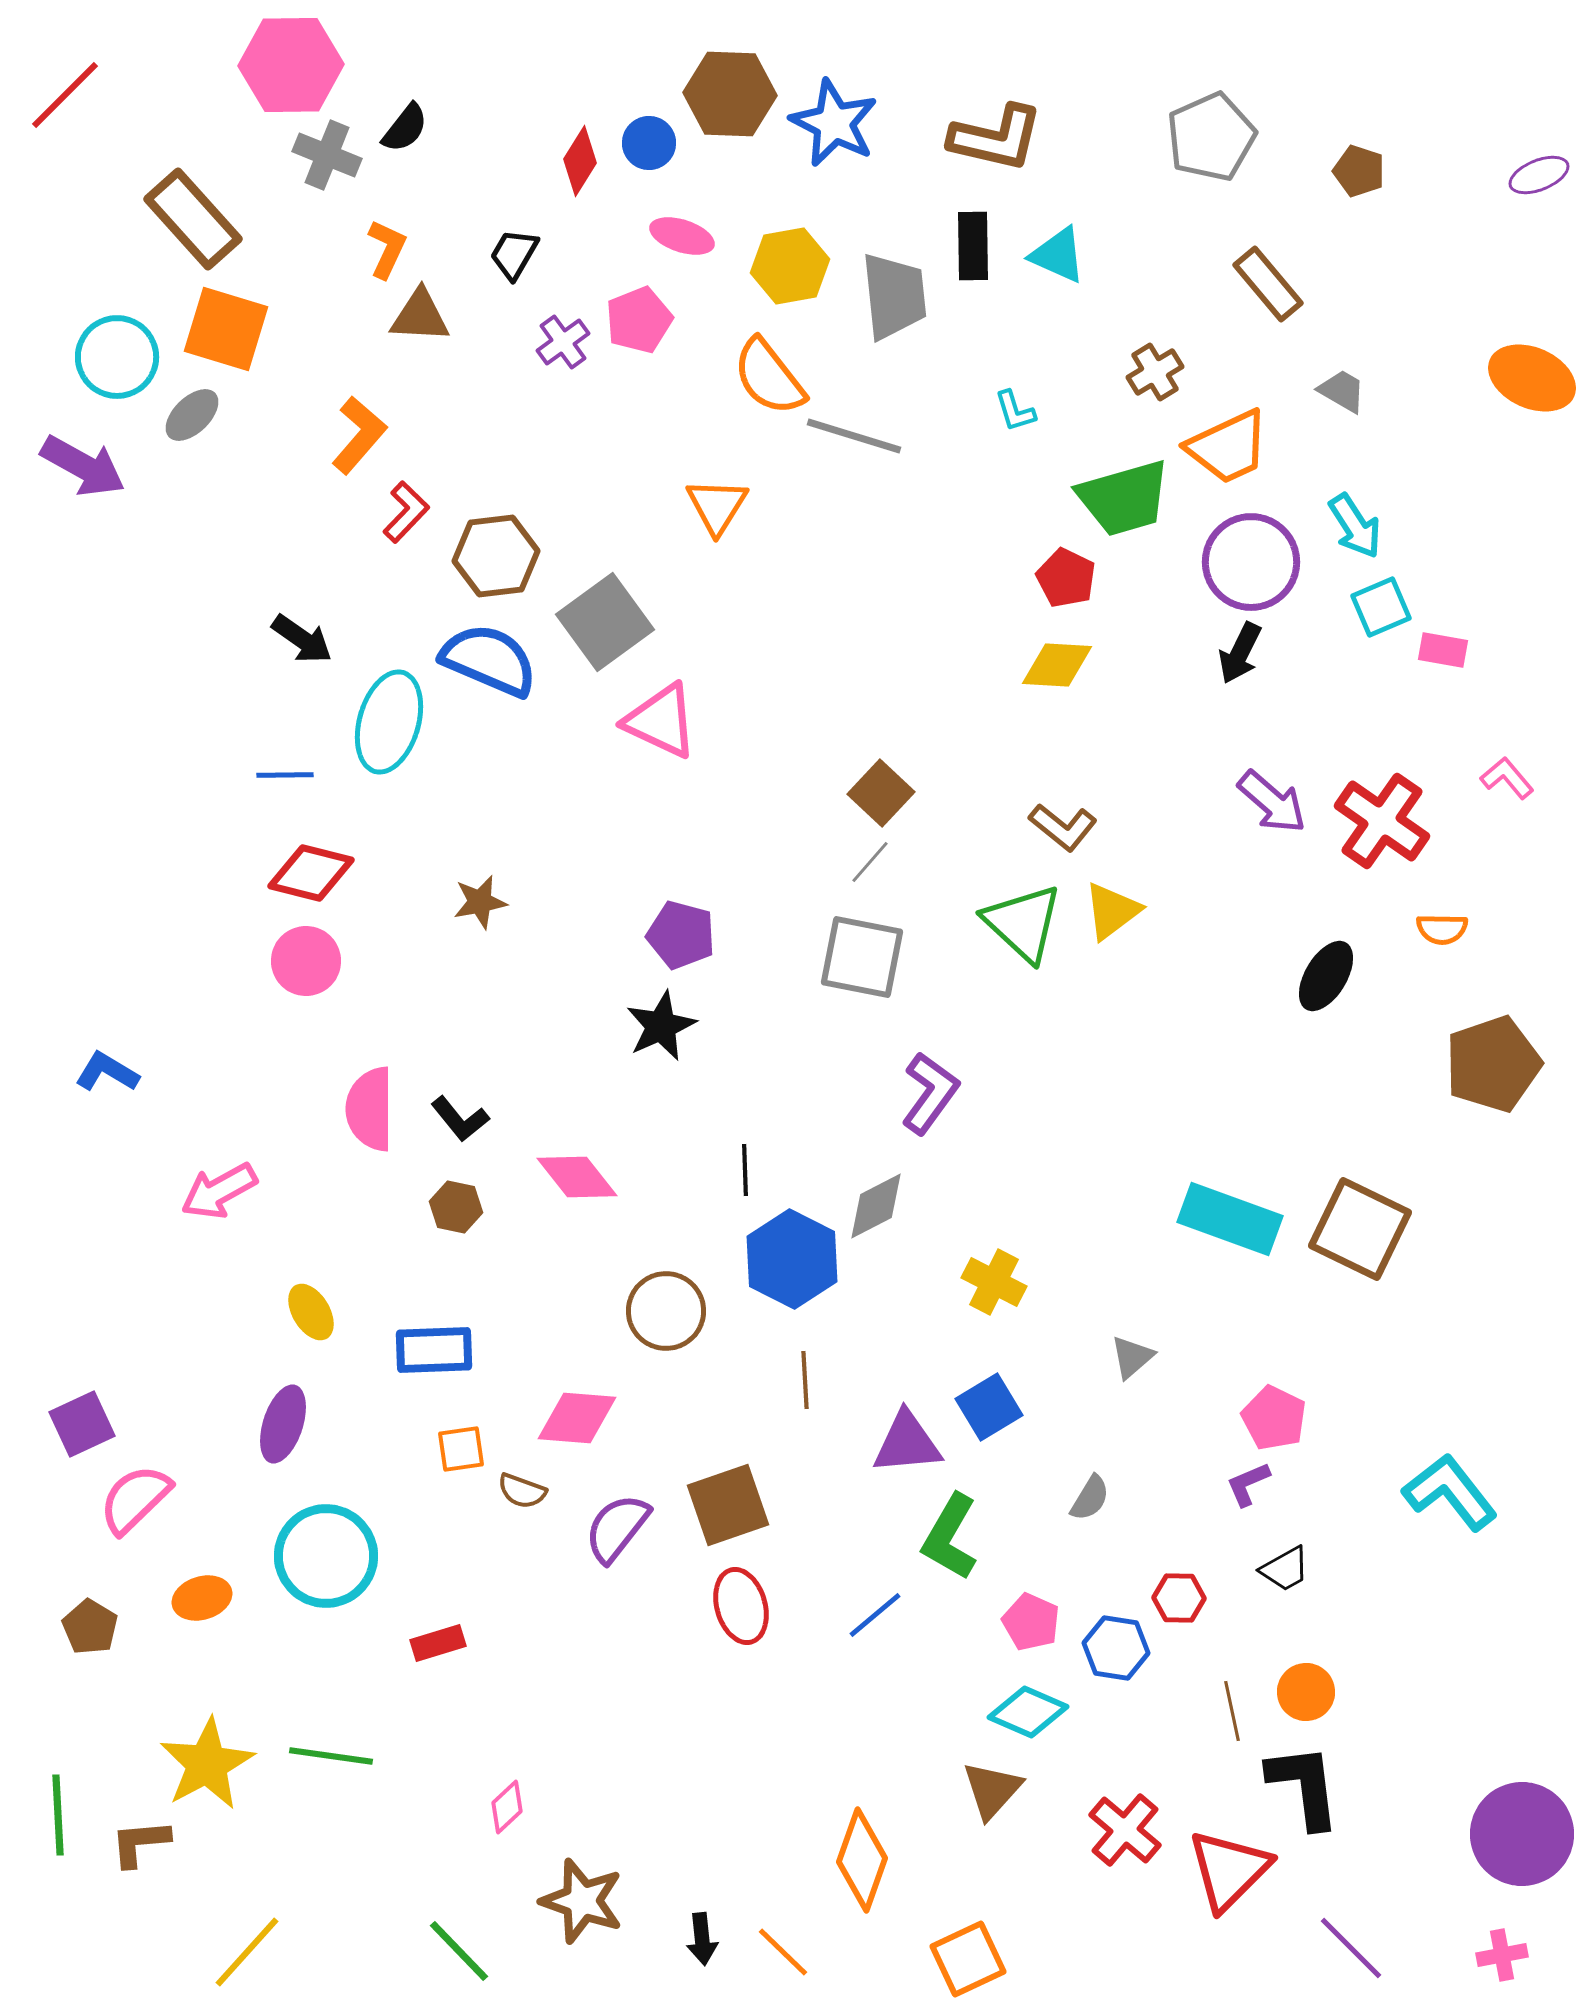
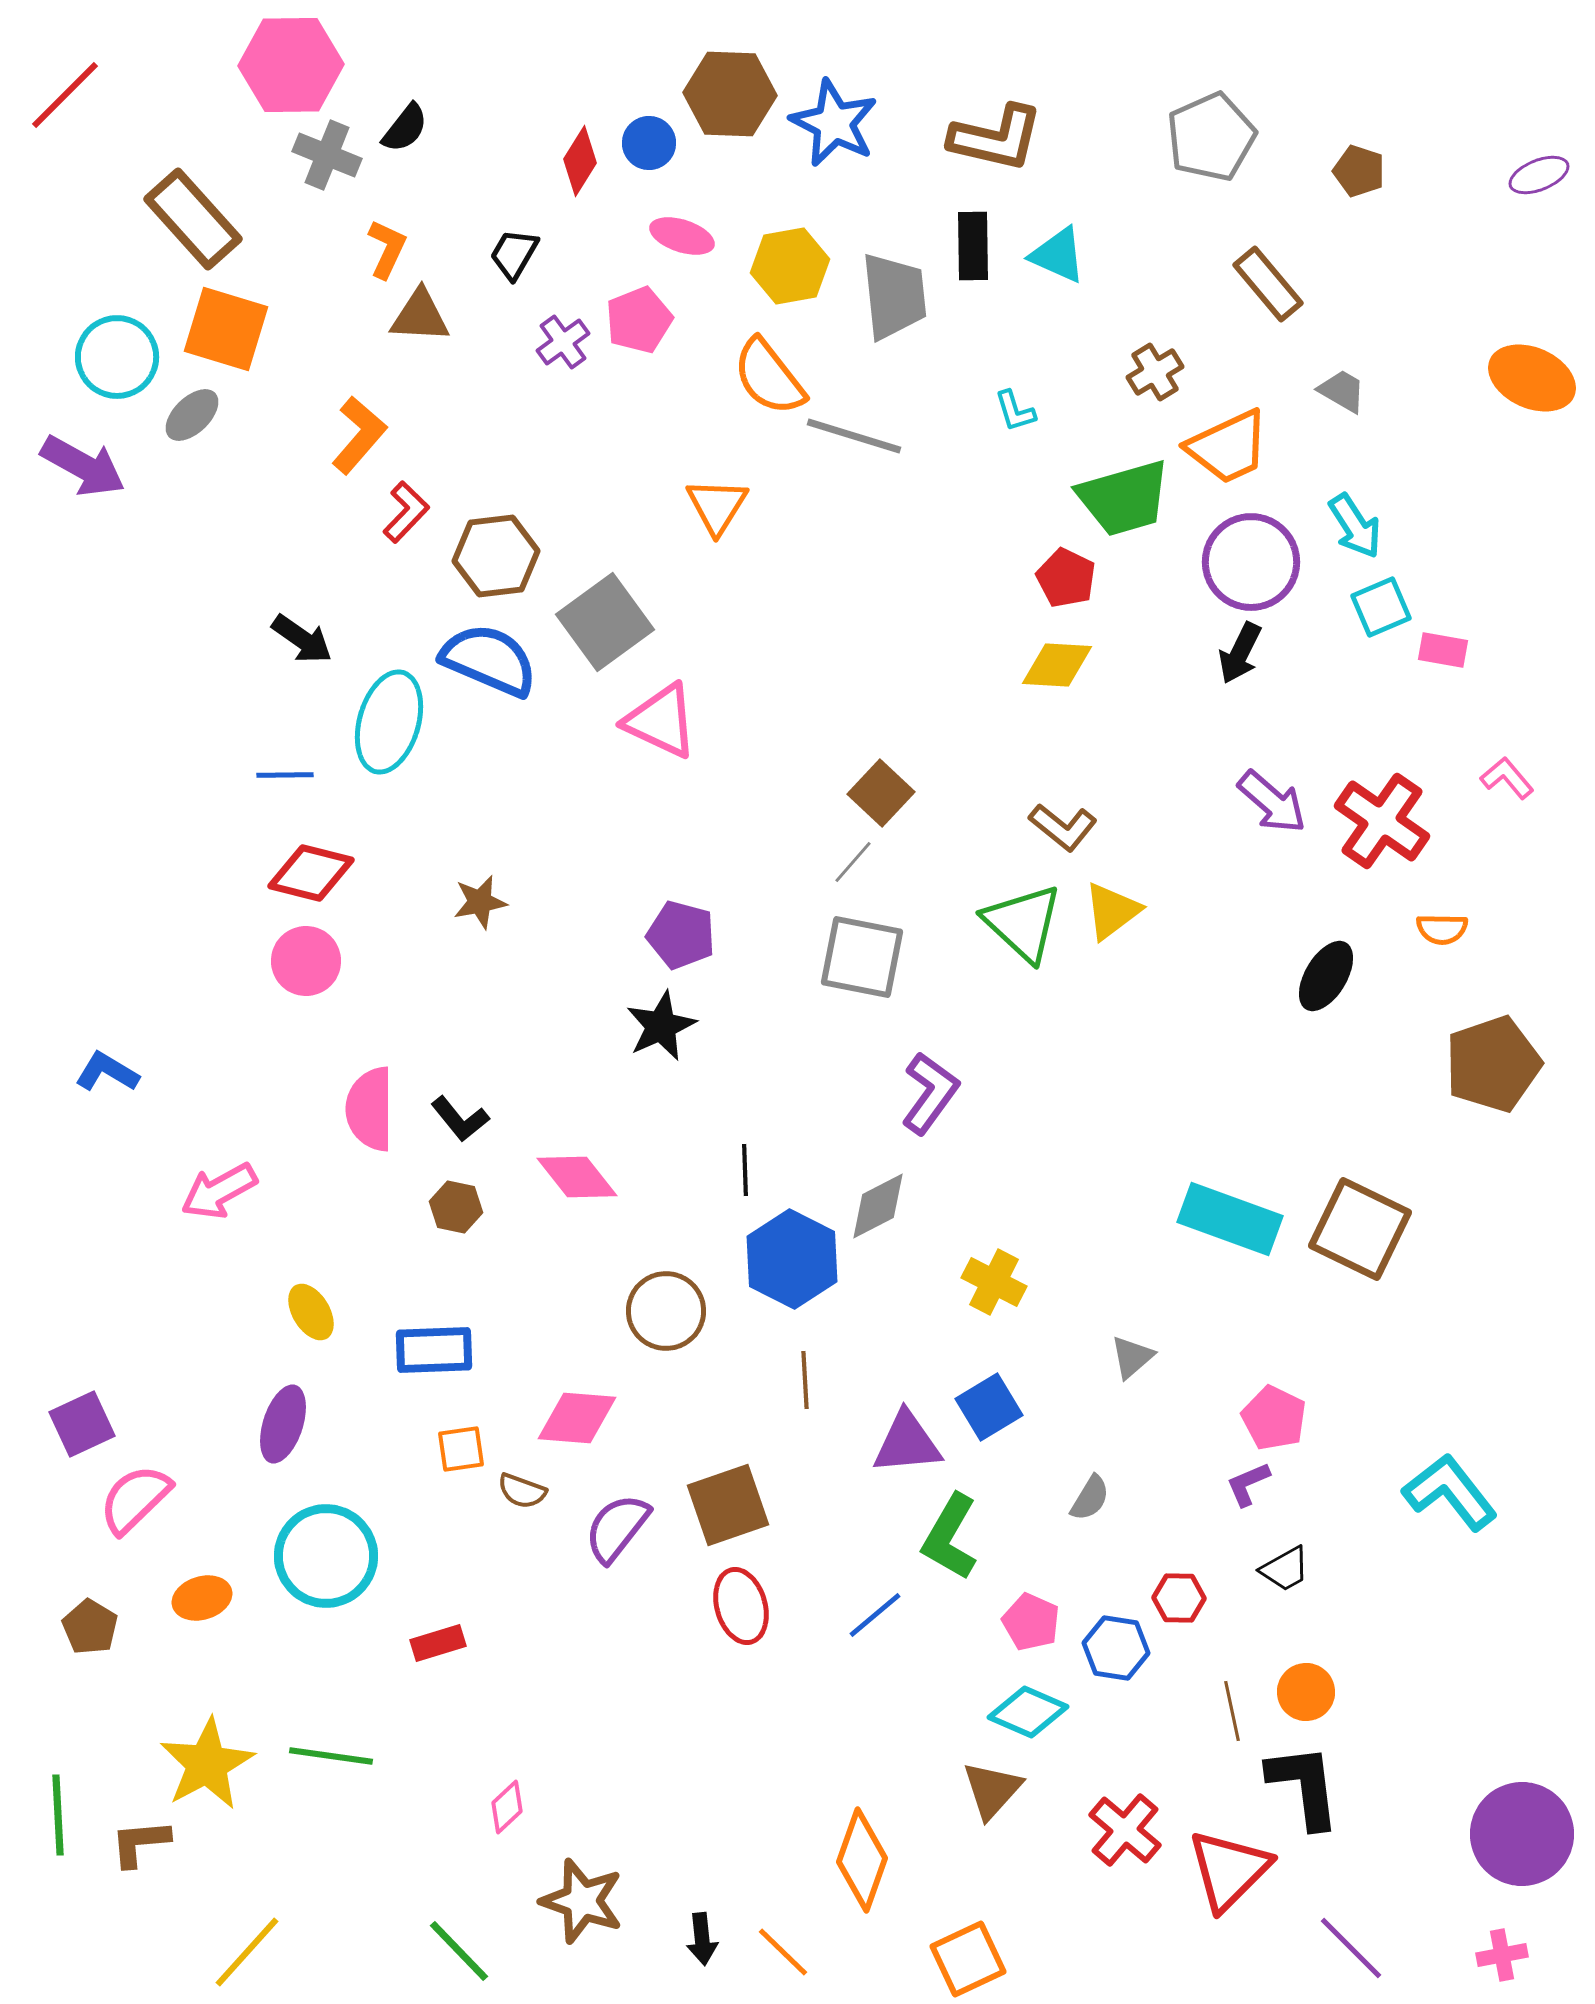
gray line at (870, 862): moved 17 px left
gray diamond at (876, 1206): moved 2 px right
